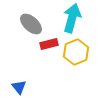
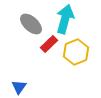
cyan arrow: moved 7 px left, 1 px down
red rectangle: rotated 30 degrees counterclockwise
blue triangle: rotated 14 degrees clockwise
